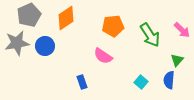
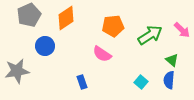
green arrow: rotated 90 degrees counterclockwise
gray star: moved 28 px down
pink semicircle: moved 1 px left, 2 px up
green triangle: moved 5 px left; rotated 32 degrees counterclockwise
